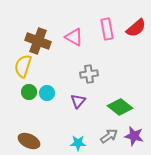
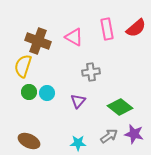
gray cross: moved 2 px right, 2 px up
purple star: moved 2 px up
